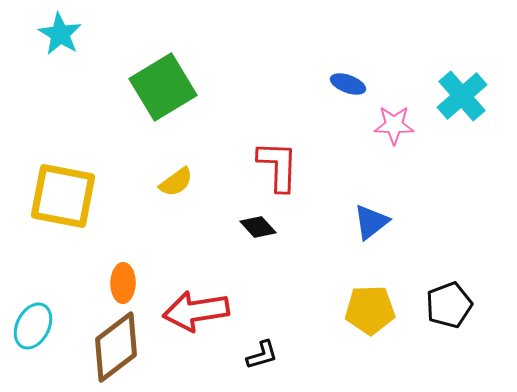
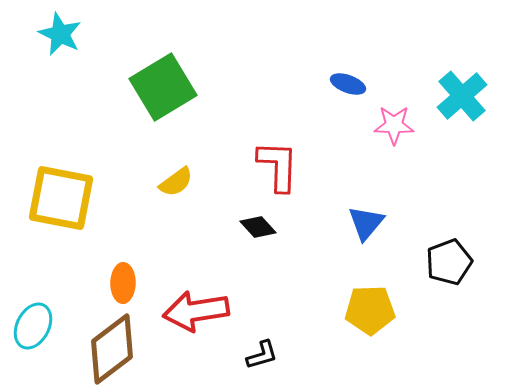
cyan star: rotated 6 degrees counterclockwise
yellow square: moved 2 px left, 2 px down
blue triangle: moved 5 px left, 1 px down; rotated 12 degrees counterclockwise
black pentagon: moved 43 px up
brown diamond: moved 4 px left, 2 px down
